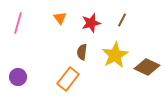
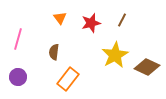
pink line: moved 16 px down
brown semicircle: moved 28 px left
